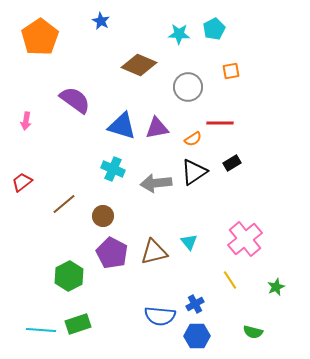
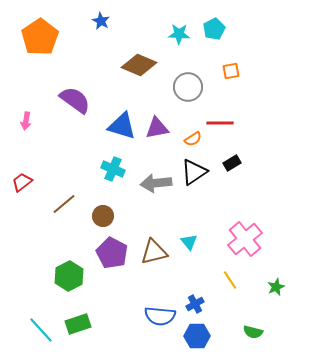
cyan line: rotated 44 degrees clockwise
